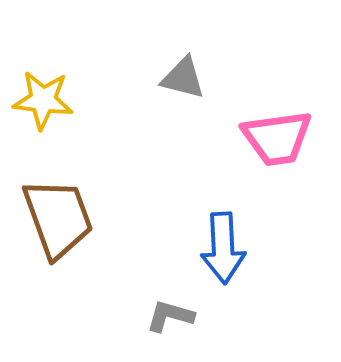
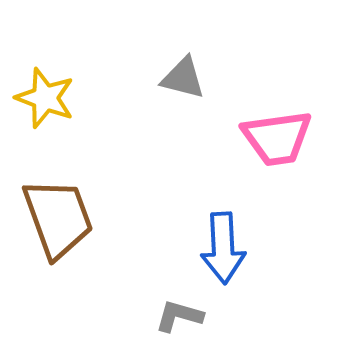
yellow star: moved 2 px right, 2 px up; rotated 14 degrees clockwise
gray L-shape: moved 9 px right
